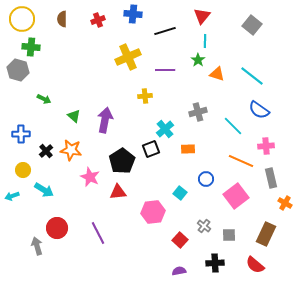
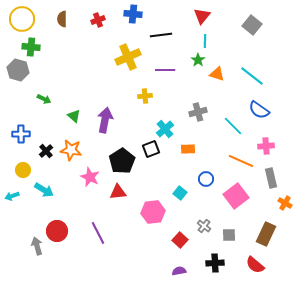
black line at (165, 31): moved 4 px left, 4 px down; rotated 10 degrees clockwise
red circle at (57, 228): moved 3 px down
